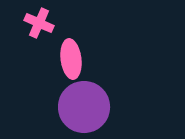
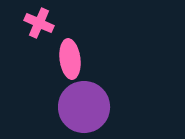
pink ellipse: moved 1 px left
